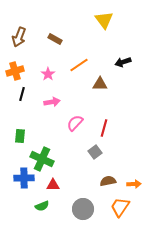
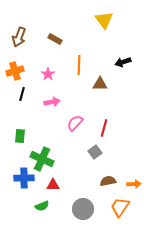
orange line: rotated 54 degrees counterclockwise
